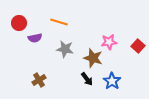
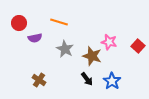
pink star: rotated 21 degrees clockwise
gray star: rotated 18 degrees clockwise
brown star: moved 1 px left, 2 px up
brown cross: rotated 24 degrees counterclockwise
